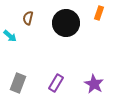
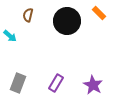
orange rectangle: rotated 64 degrees counterclockwise
brown semicircle: moved 3 px up
black circle: moved 1 px right, 2 px up
purple star: moved 1 px left, 1 px down
